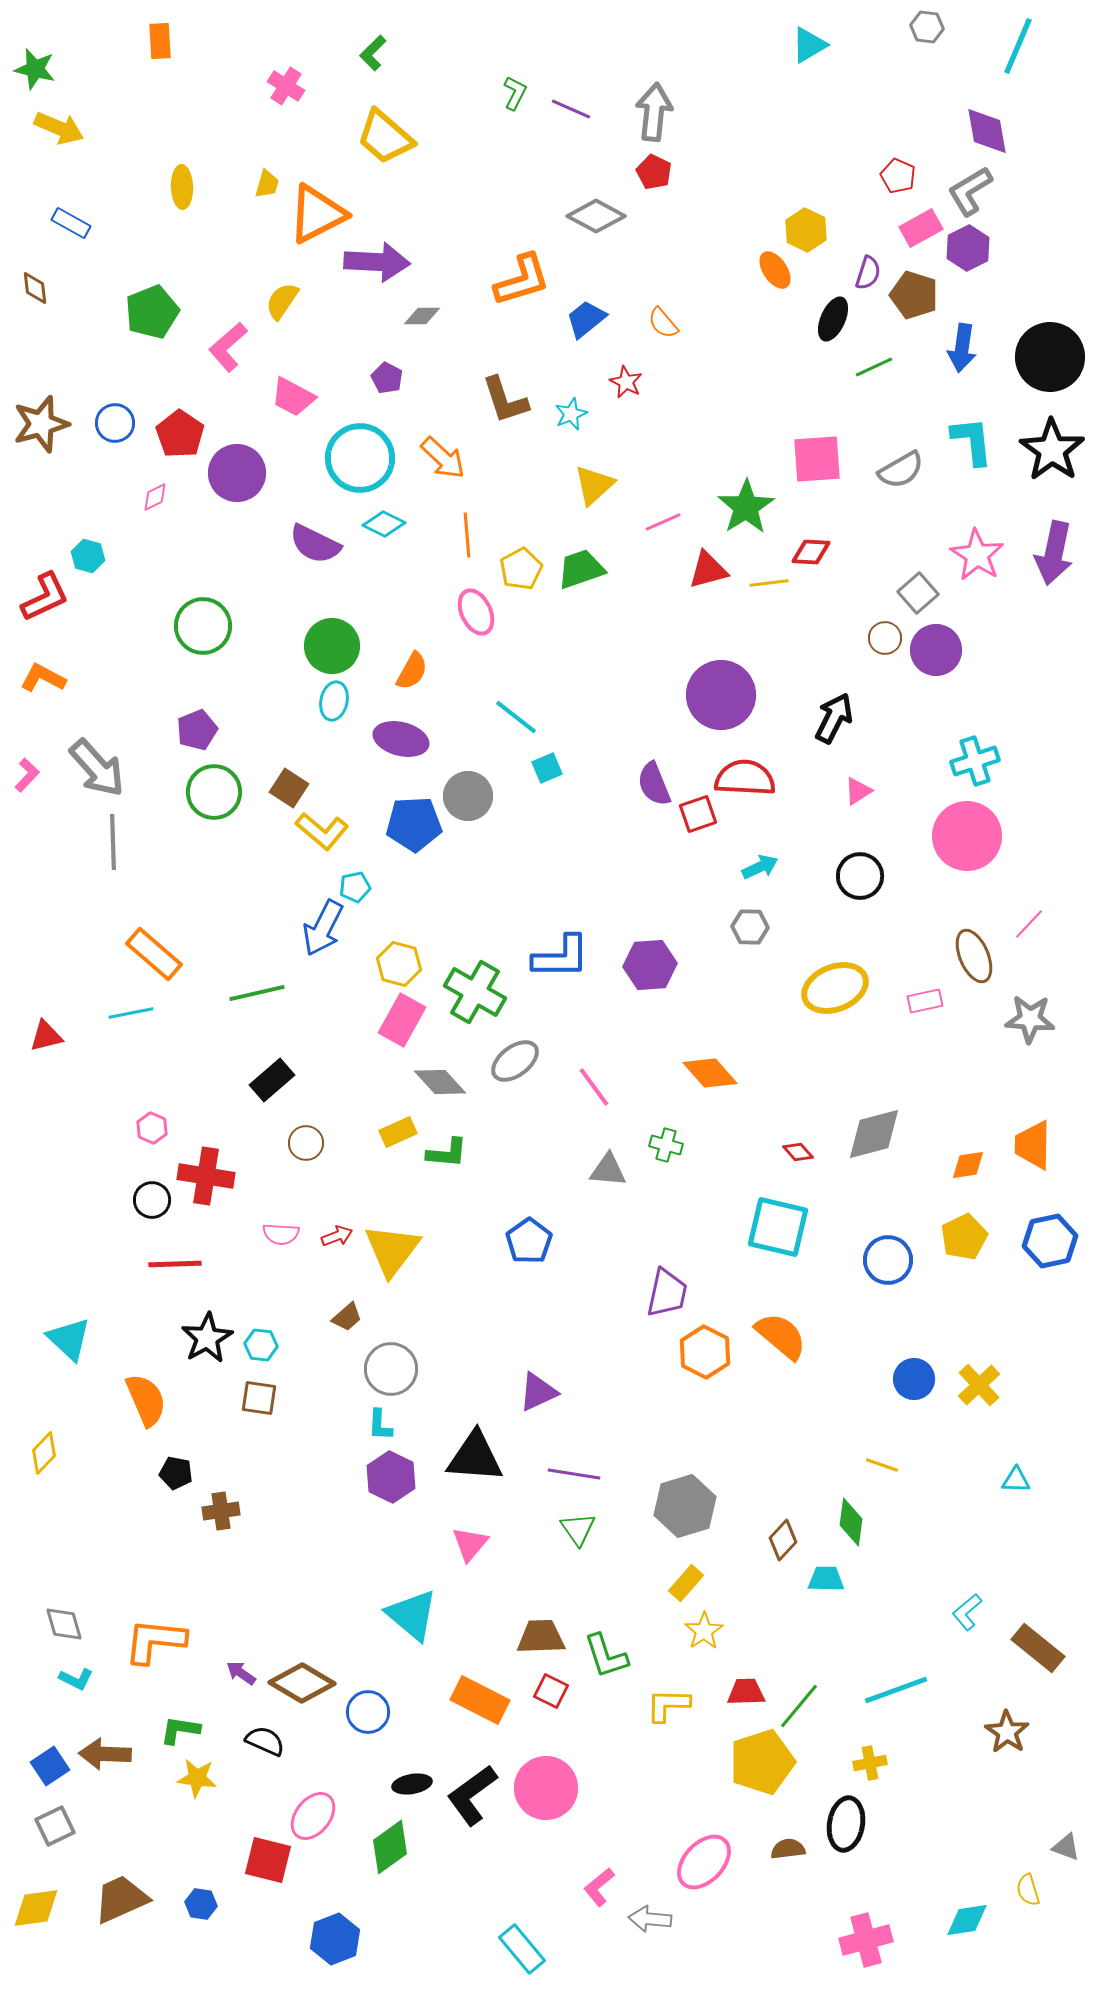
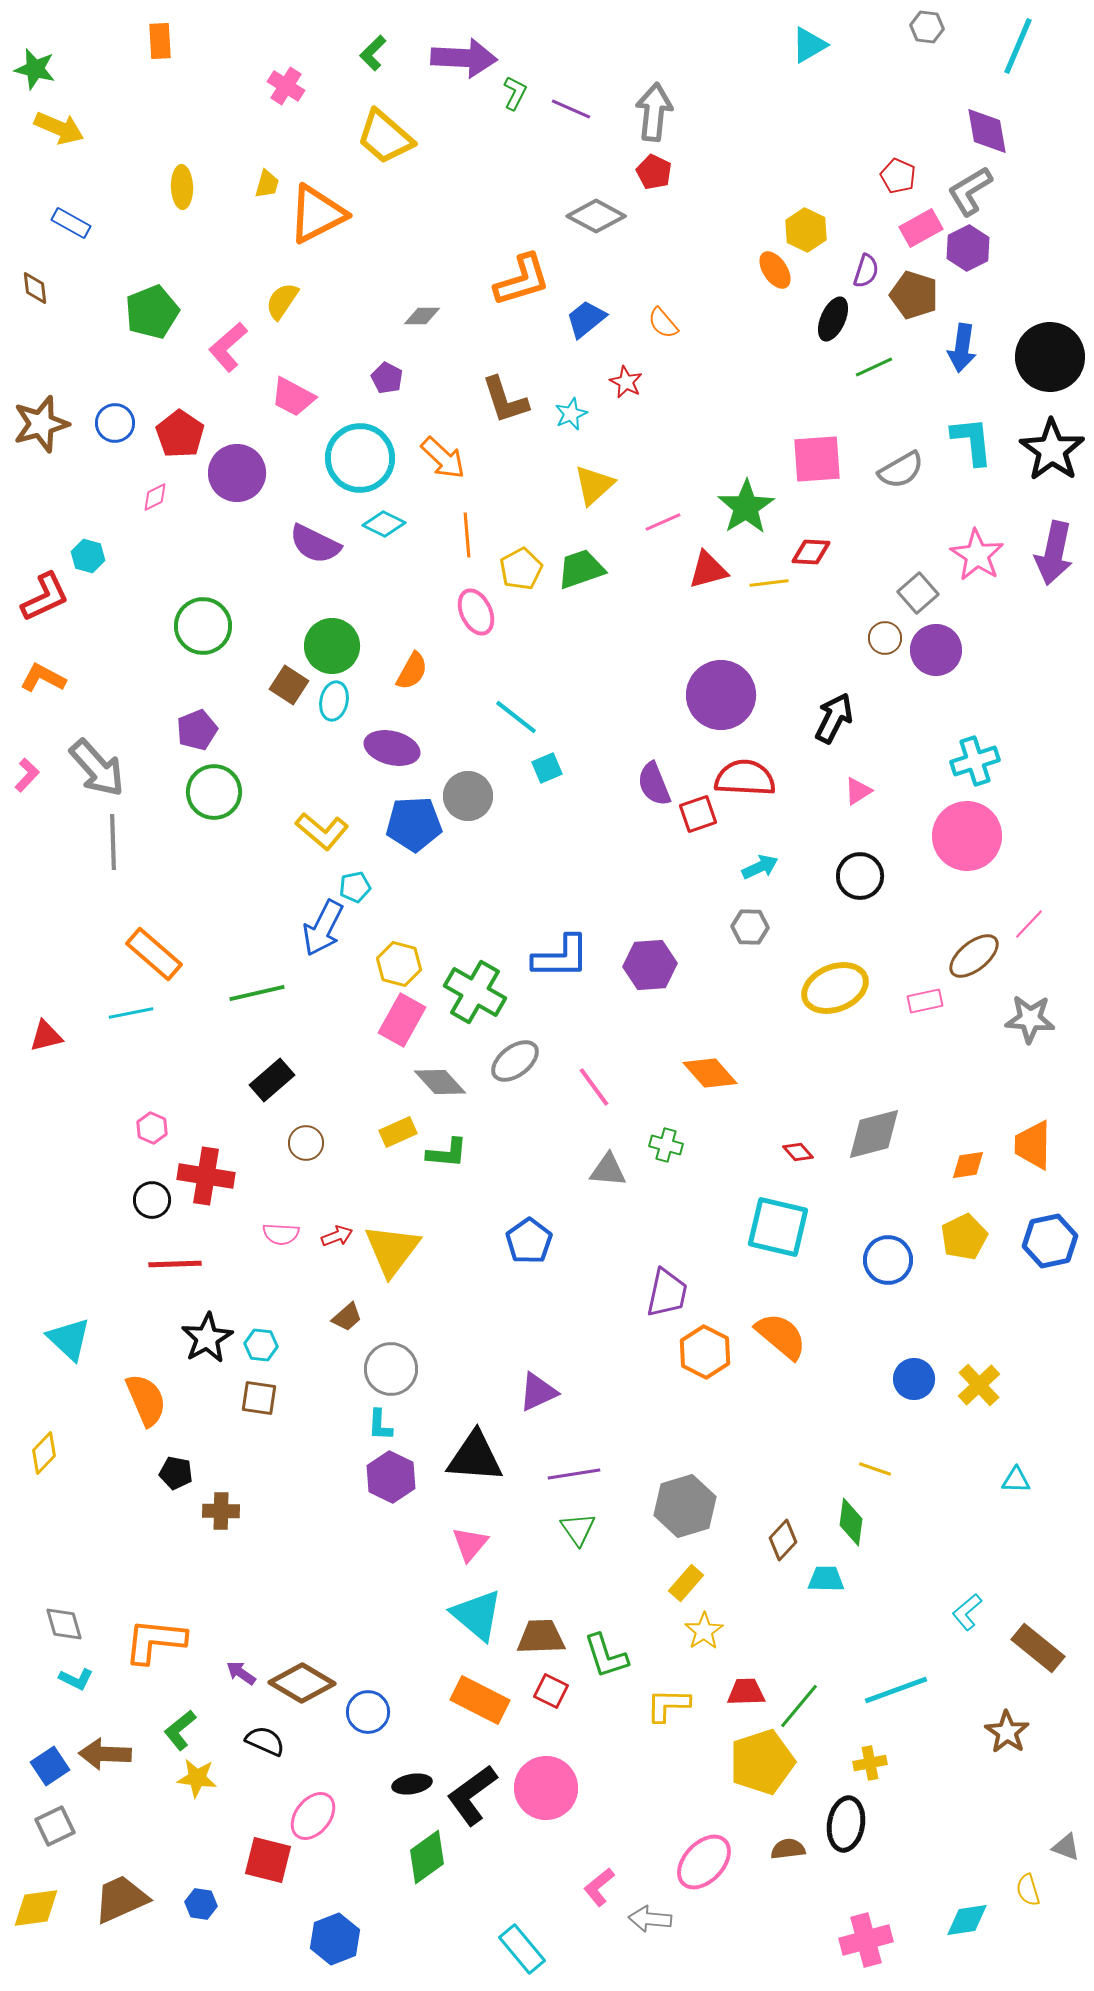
purple arrow at (377, 262): moved 87 px right, 204 px up
purple semicircle at (868, 273): moved 2 px left, 2 px up
purple ellipse at (401, 739): moved 9 px left, 9 px down
brown square at (289, 788): moved 103 px up
brown ellipse at (974, 956): rotated 74 degrees clockwise
yellow line at (882, 1465): moved 7 px left, 4 px down
purple line at (574, 1474): rotated 18 degrees counterclockwise
brown cross at (221, 1511): rotated 9 degrees clockwise
cyan triangle at (412, 1615): moved 65 px right
green L-shape at (180, 1730): rotated 48 degrees counterclockwise
green diamond at (390, 1847): moved 37 px right, 10 px down
